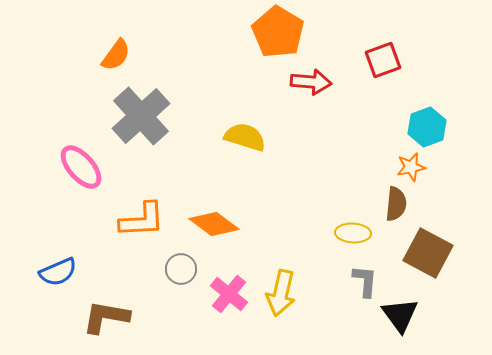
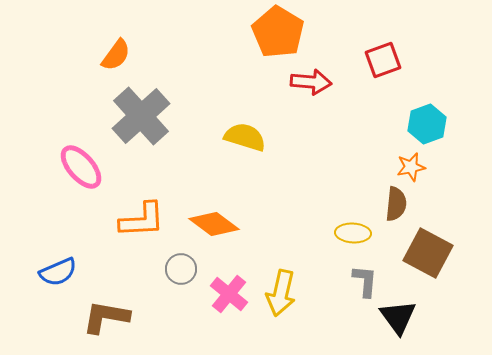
cyan hexagon: moved 3 px up
black triangle: moved 2 px left, 2 px down
